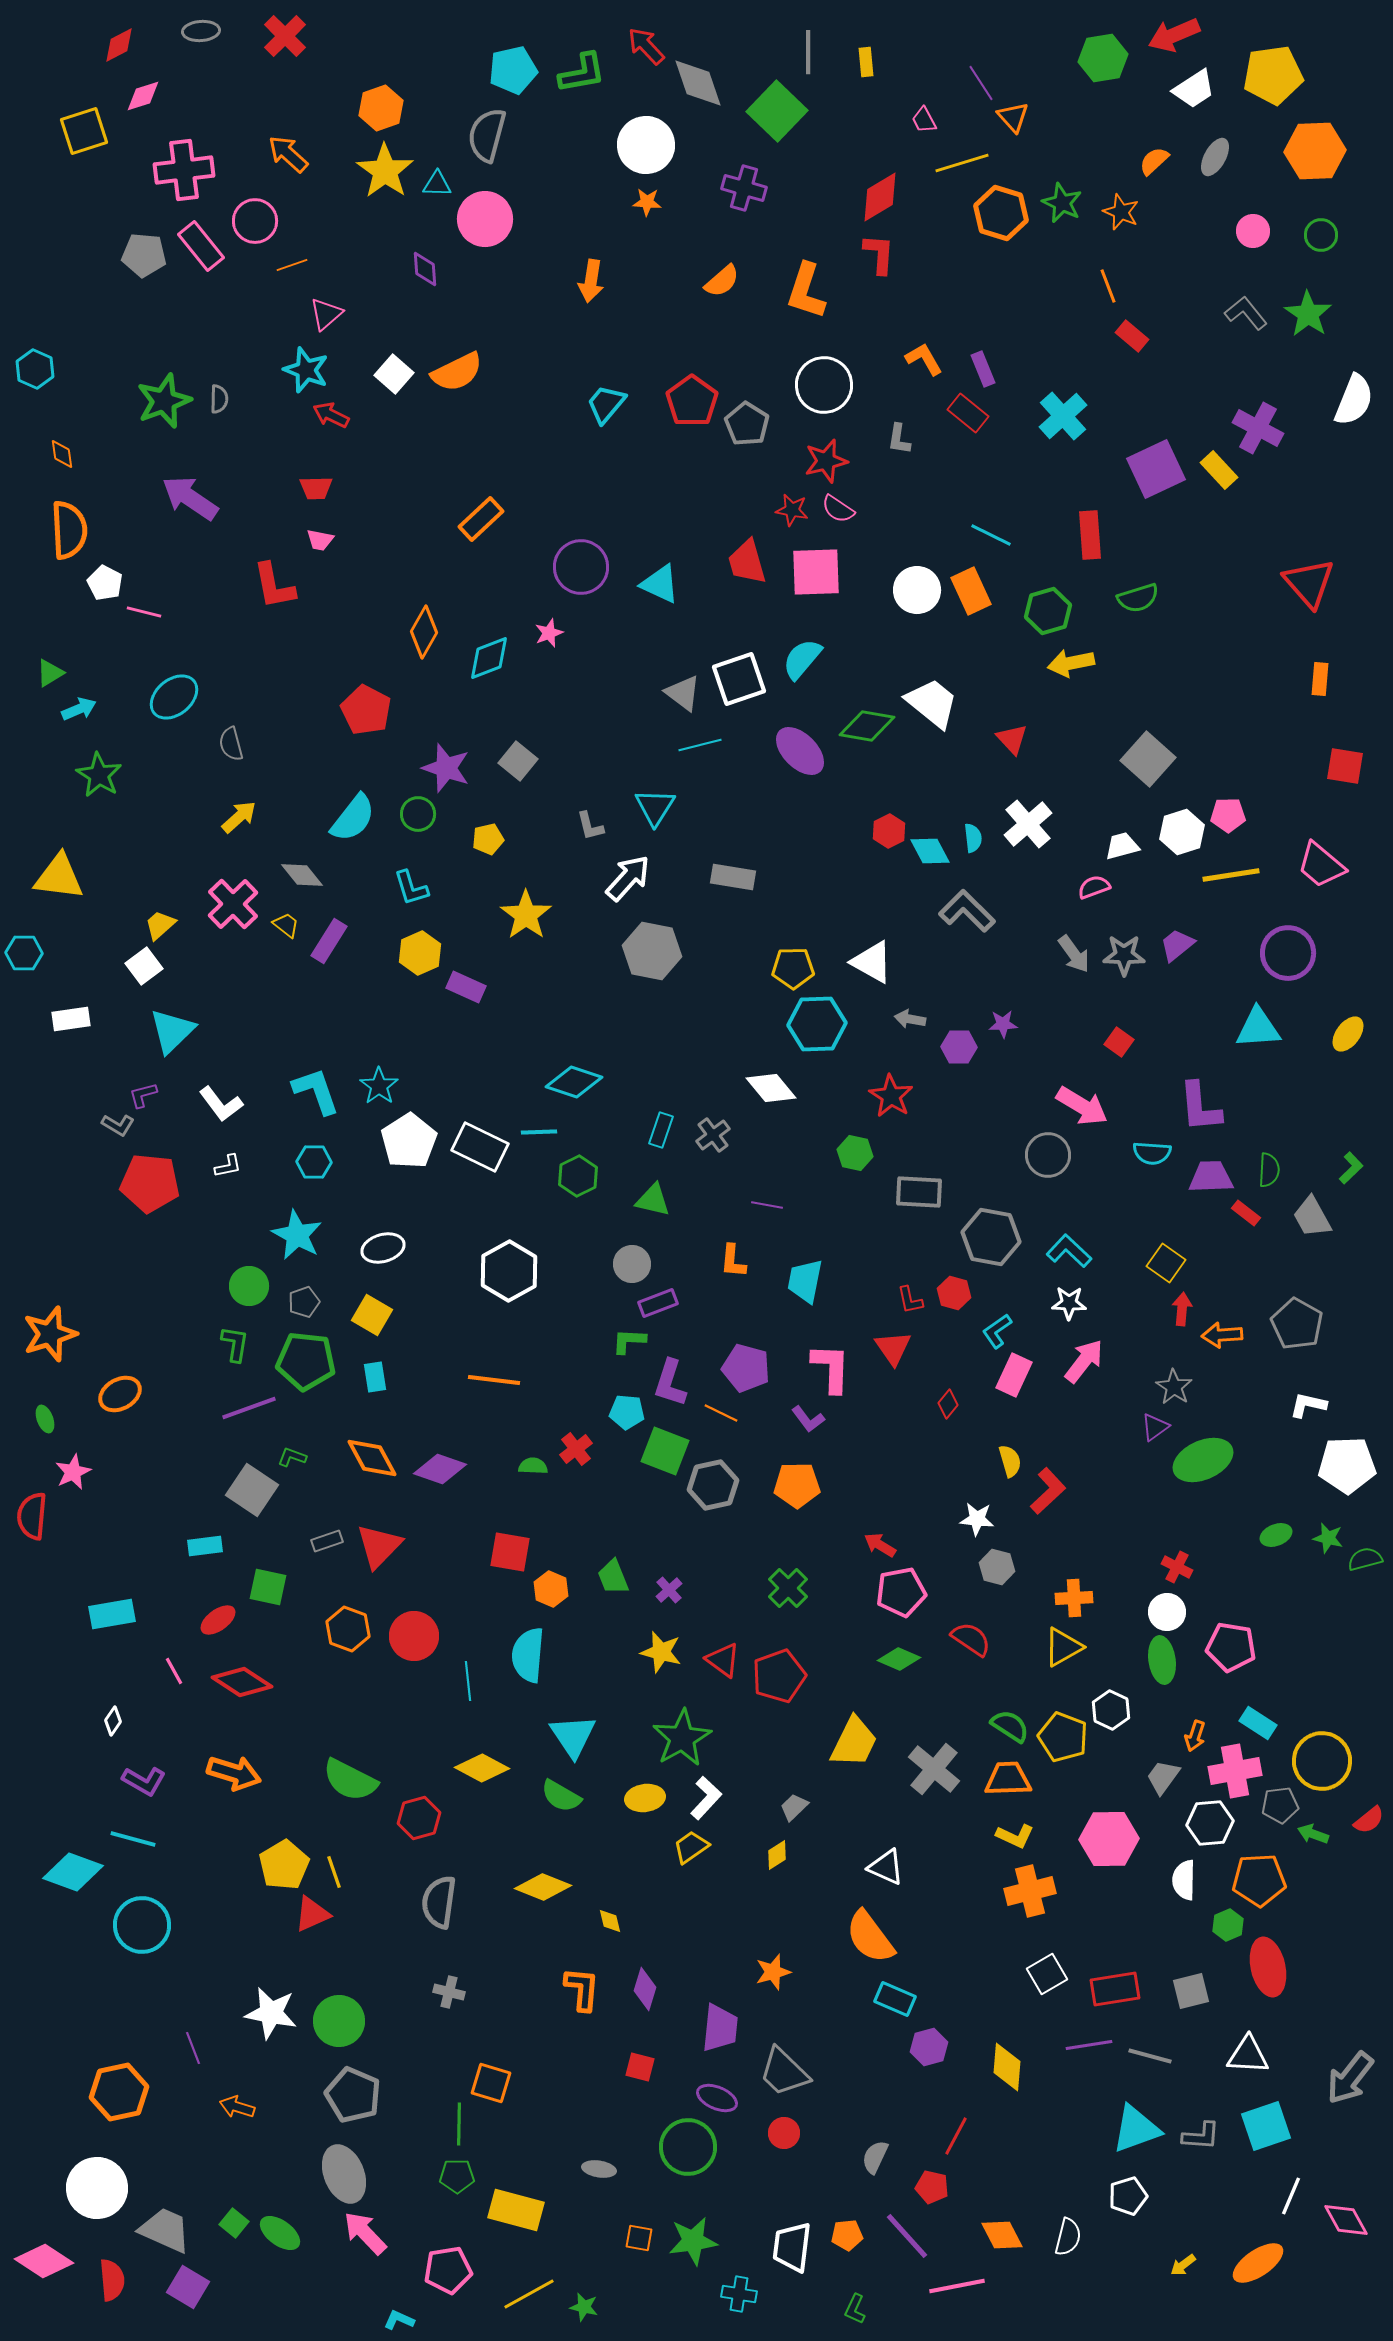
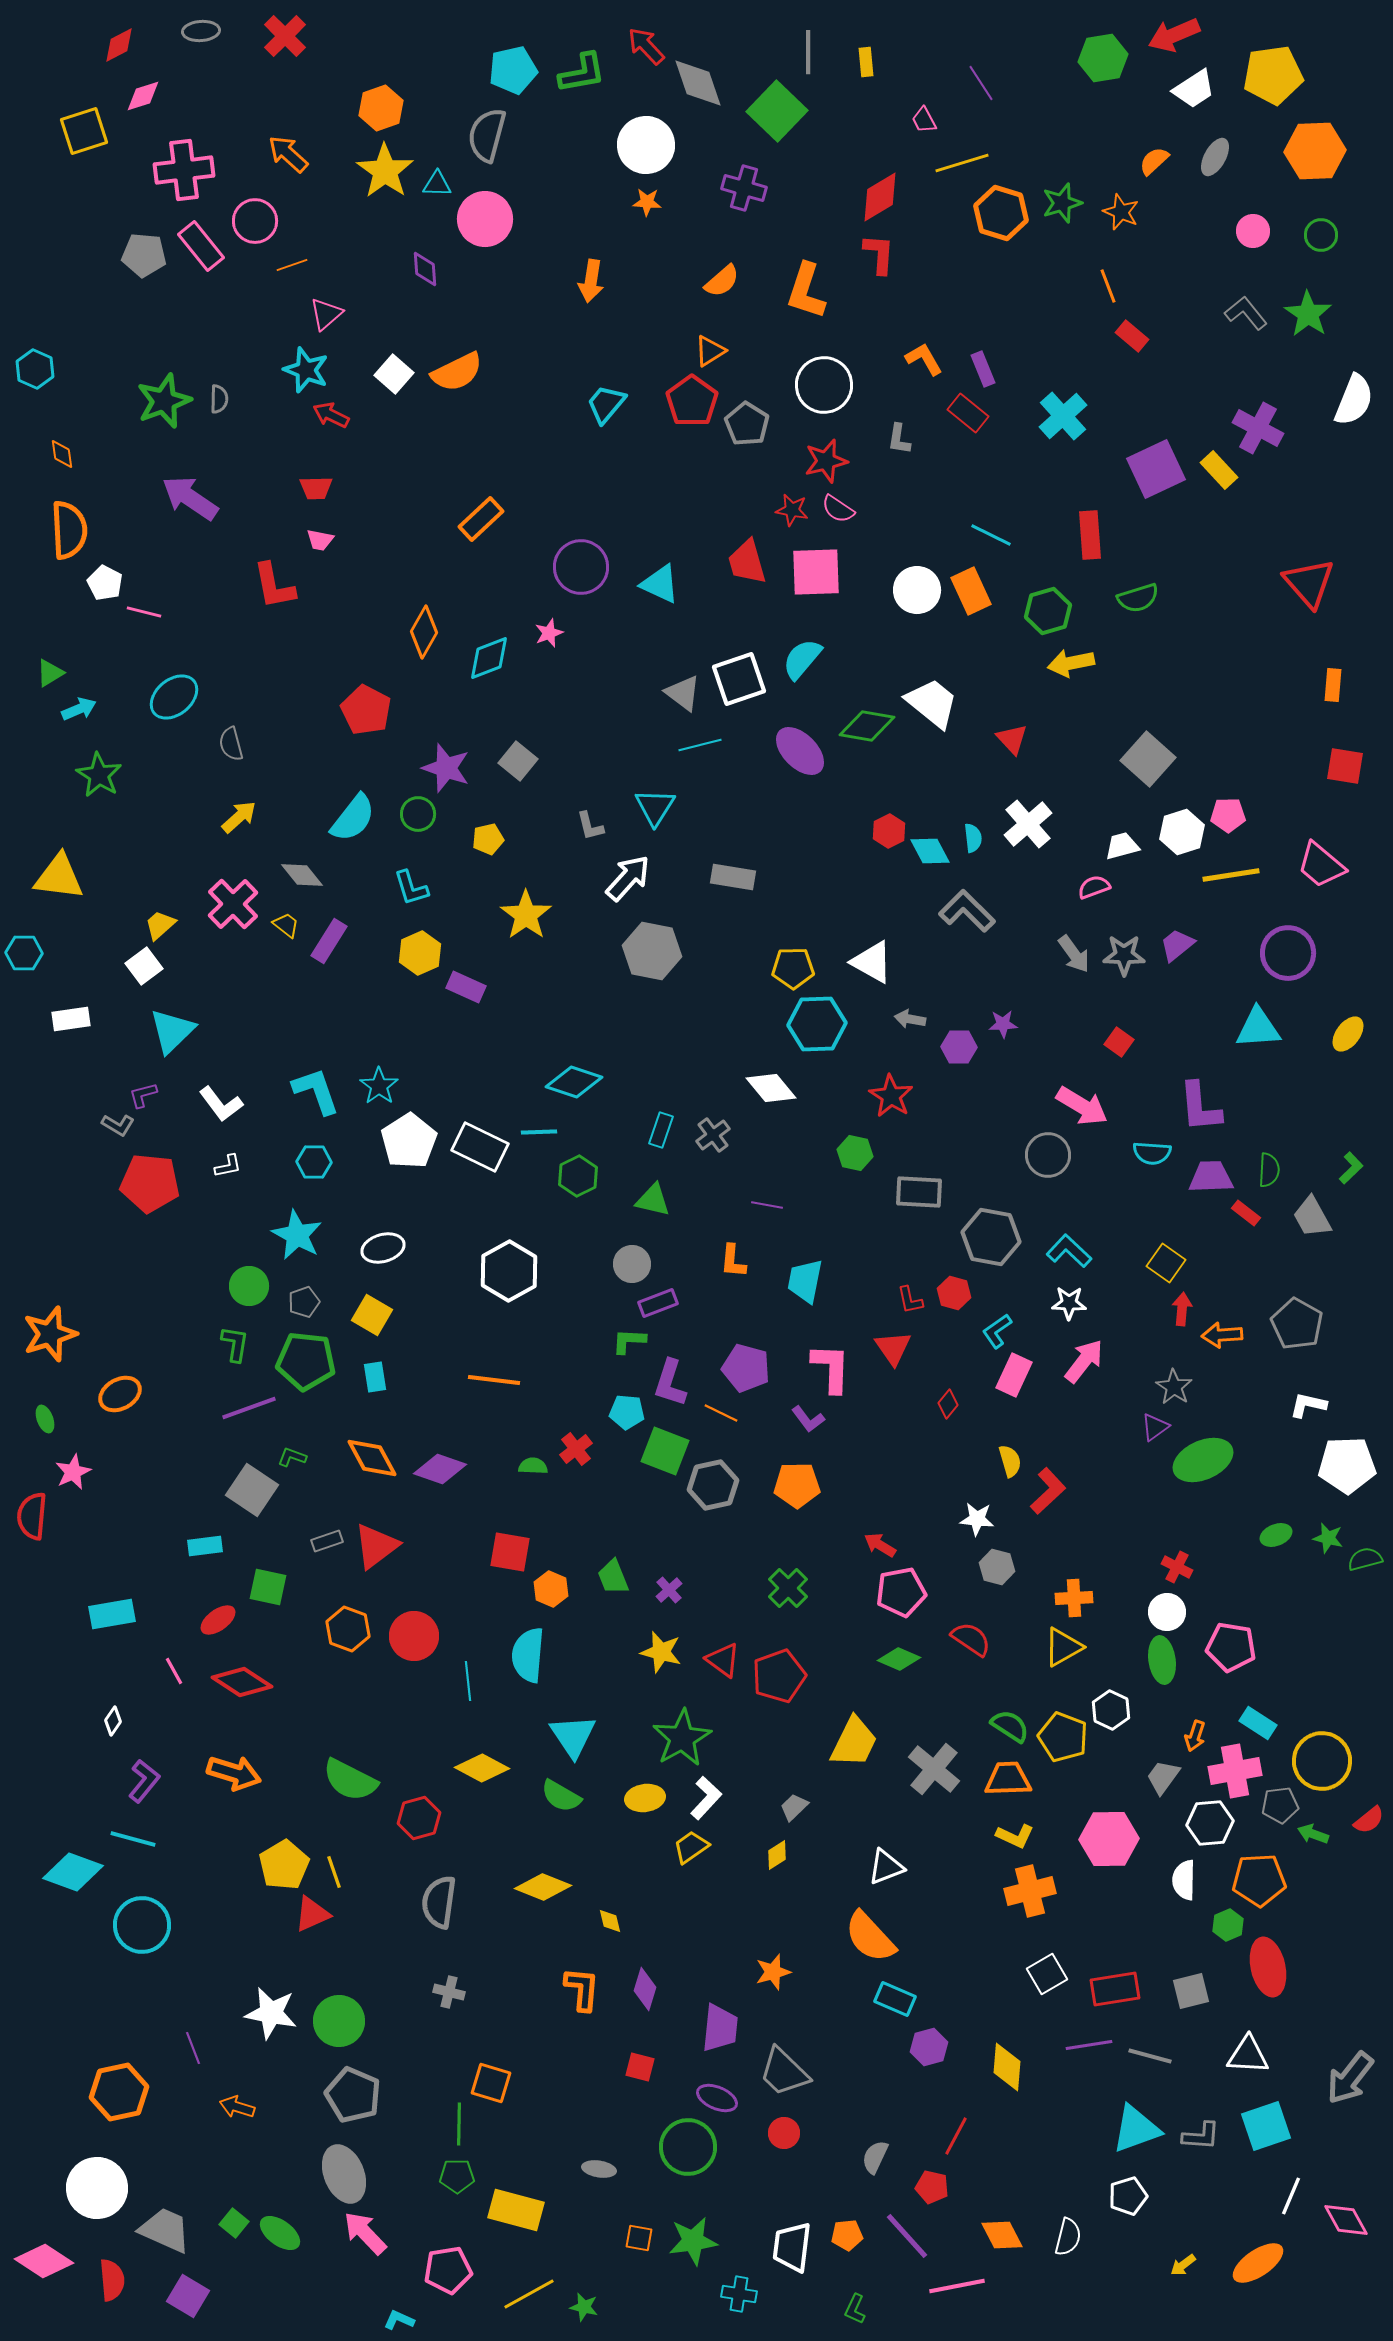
orange triangle at (1013, 117): moved 303 px left, 234 px down; rotated 40 degrees clockwise
green star at (1062, 203): rotated 30 degrees clockwise
orange rectangle at (1320, 679): moved 13 px right, 6 px down
red triangle at (379, 1546): moved 3 px left; rotated 9 degrees clockwise
purple L-shape at (144, 1781): rotated 81 degrees counterclockwise
white triangle at (886, 1867): rotated 45 degrees counterclockwise
orange semicircle at (870, 1937): rotated 6 degrees counterclockwise
purple square at (188, 2287): moved 9 px down
